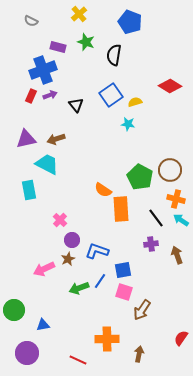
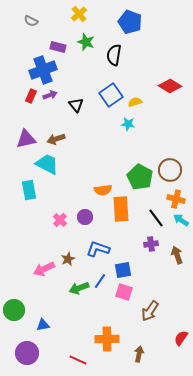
orange semicircle at (103, 190): rotated 42 degrees counterclockwise
purple circle at (72, 240): moved 13 px right, 23 px up
blue L-shape at (97, 251): moved 1 px right, 2 px up
brown arrow at (142, 310): moved 8 px right, 1 px down
